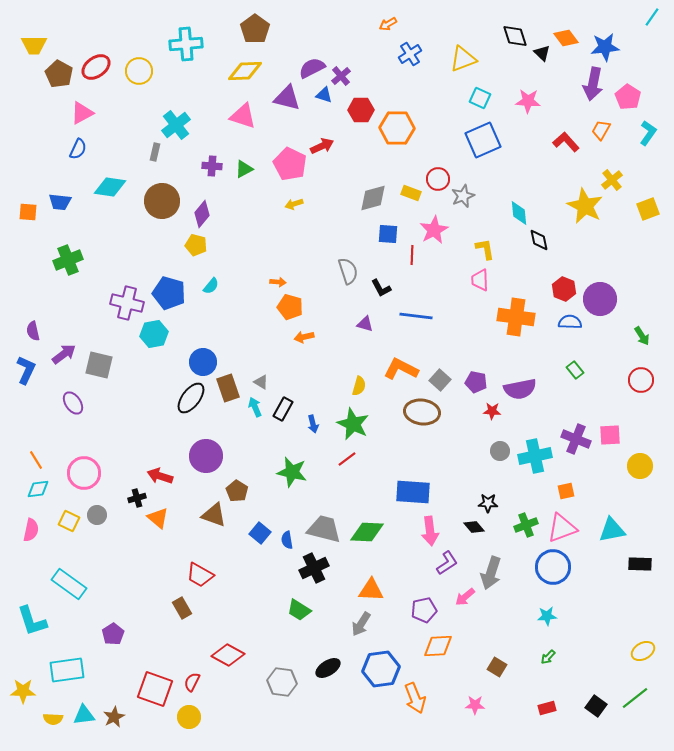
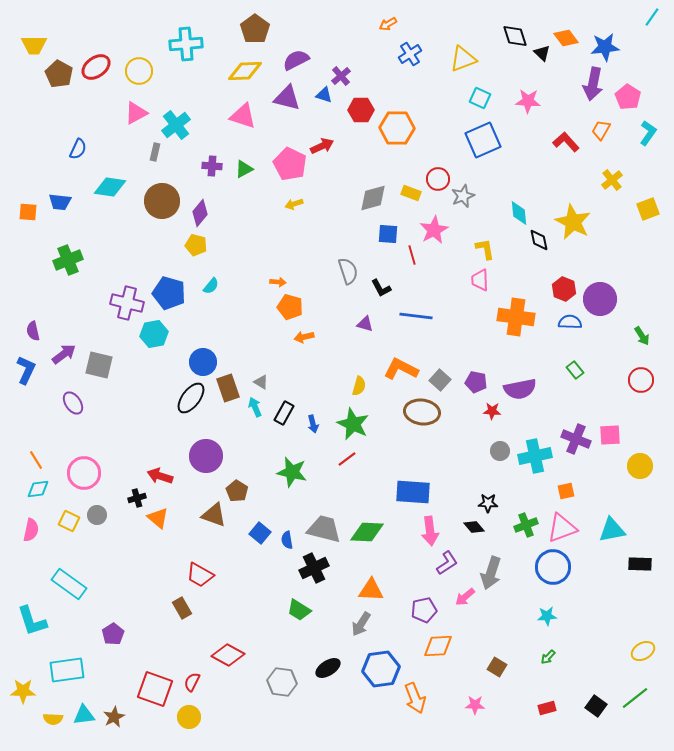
purple semicircle at (312, 68): moved 16 px left, 8 px up
pink triangle at (82, 113): moved 54 px right
yellow star at (585, 206): moved 12 px left, 16 px down
purple diamond at (202, 214): moved 2 px left, 1 px up
red line at (412, 255): rotated 18 degrees counterclockwise
black rectangle at (283, 409): moved 1 px right, 4 px down
